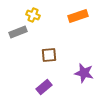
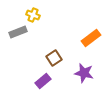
orange rectangle: moved 13 px right, 22 px down; rotated 18 degrees counterclockwise
brown square: moved 5 px right, 3 px down; rotated 28 degrees counterclockwise
purple rectangle: moved 1 px left, 6 px up
